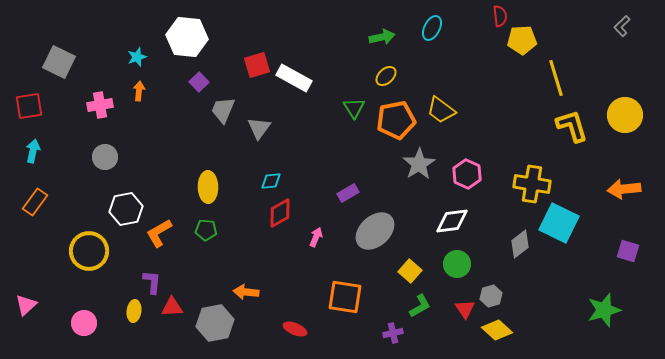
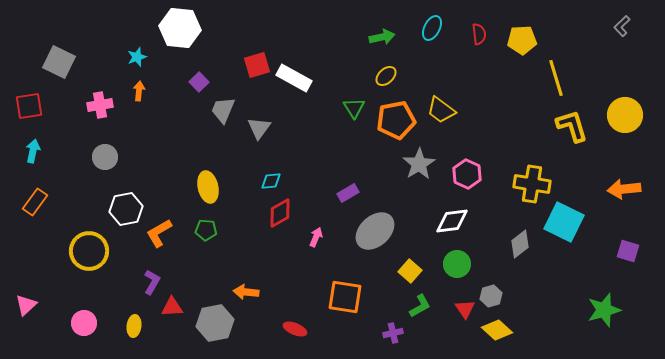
red semicircle at (500, 16): moved 21 px left, 18 px down
white hexagon at (187, 37): moved 7 px left, 9 px up
yellow ellipse at (208, 187): rotated 12 degrees counterclockwise
cyan square at (559, 223): moved 5 px right, 1 px up
purple L-shape at (152, 282): rotated 25 degrees clockwise
yellow ellipse at (134, 311): moved 15 px down
